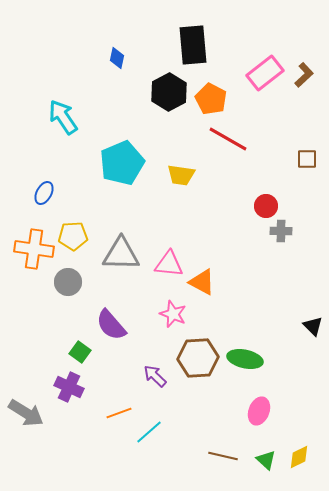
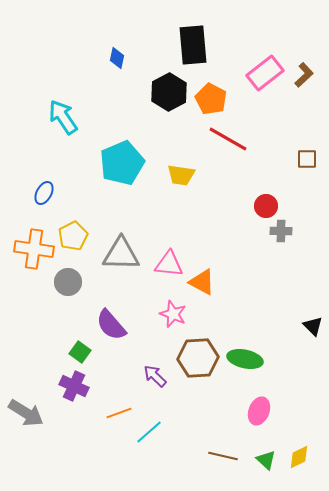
yellow pentagon: rotated 24 degrees counterclockwise
purple cross: moved 5 px right, 1 px up
